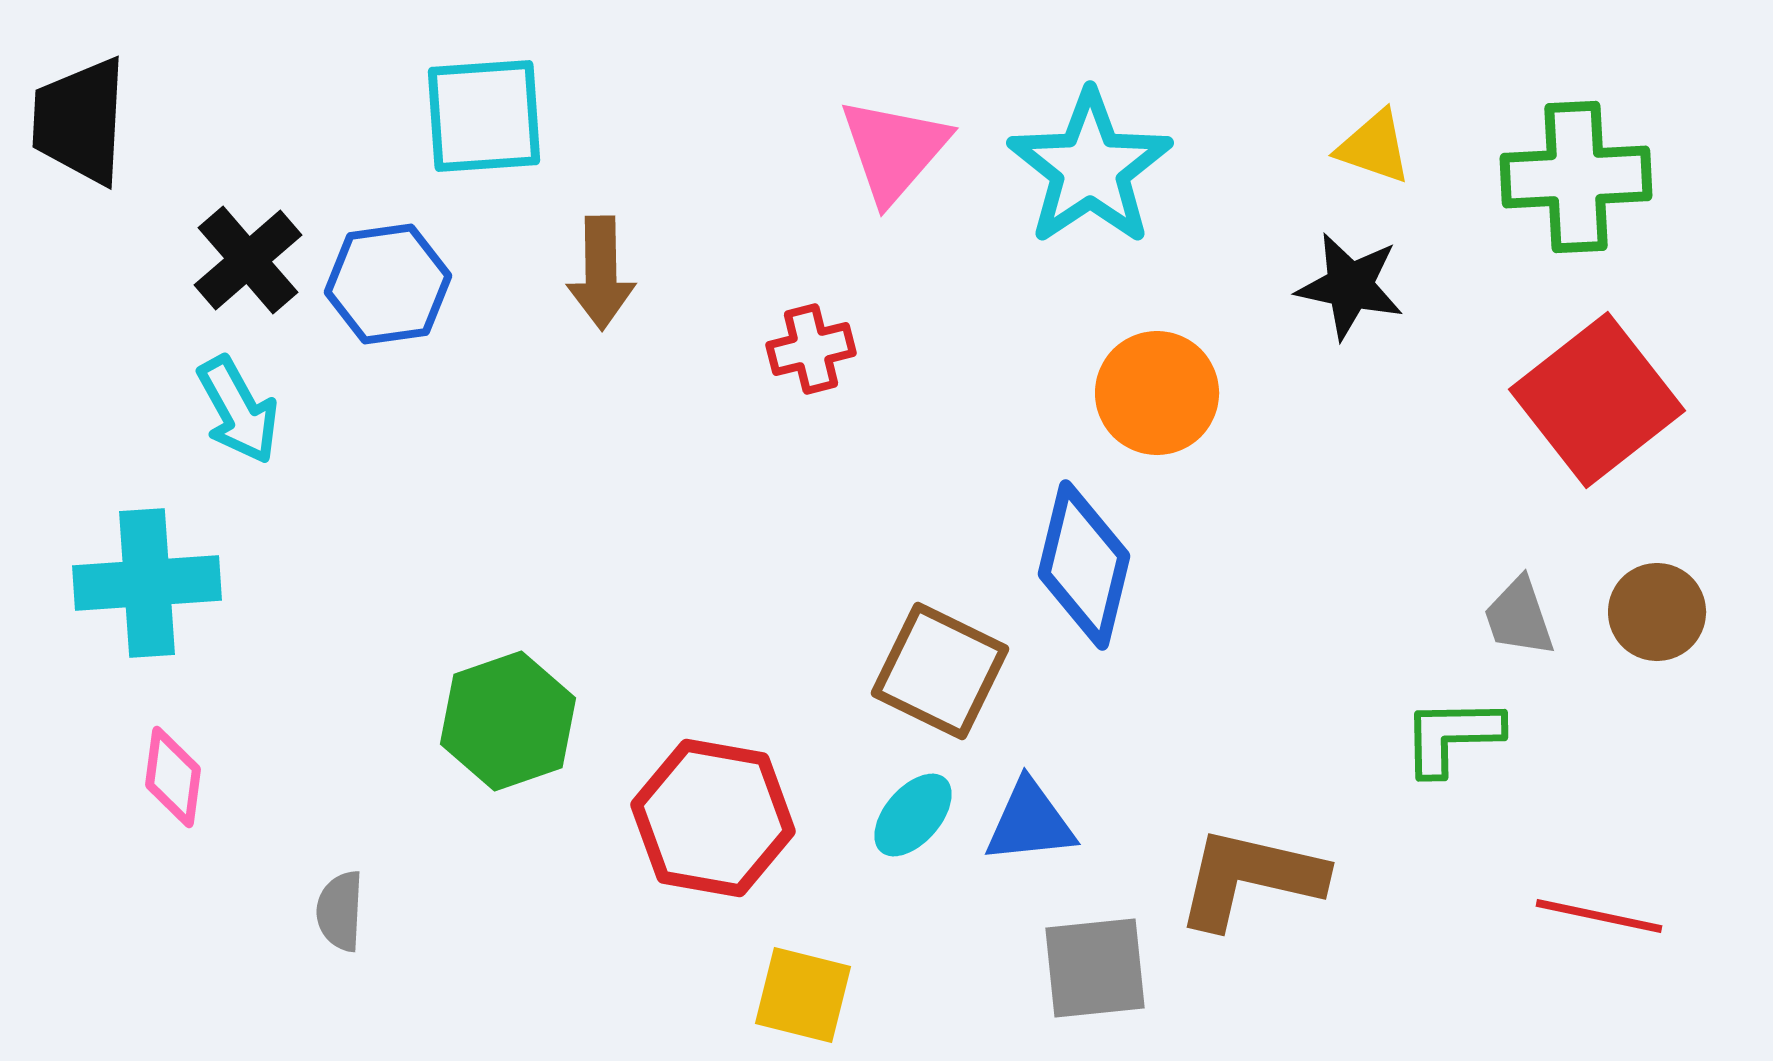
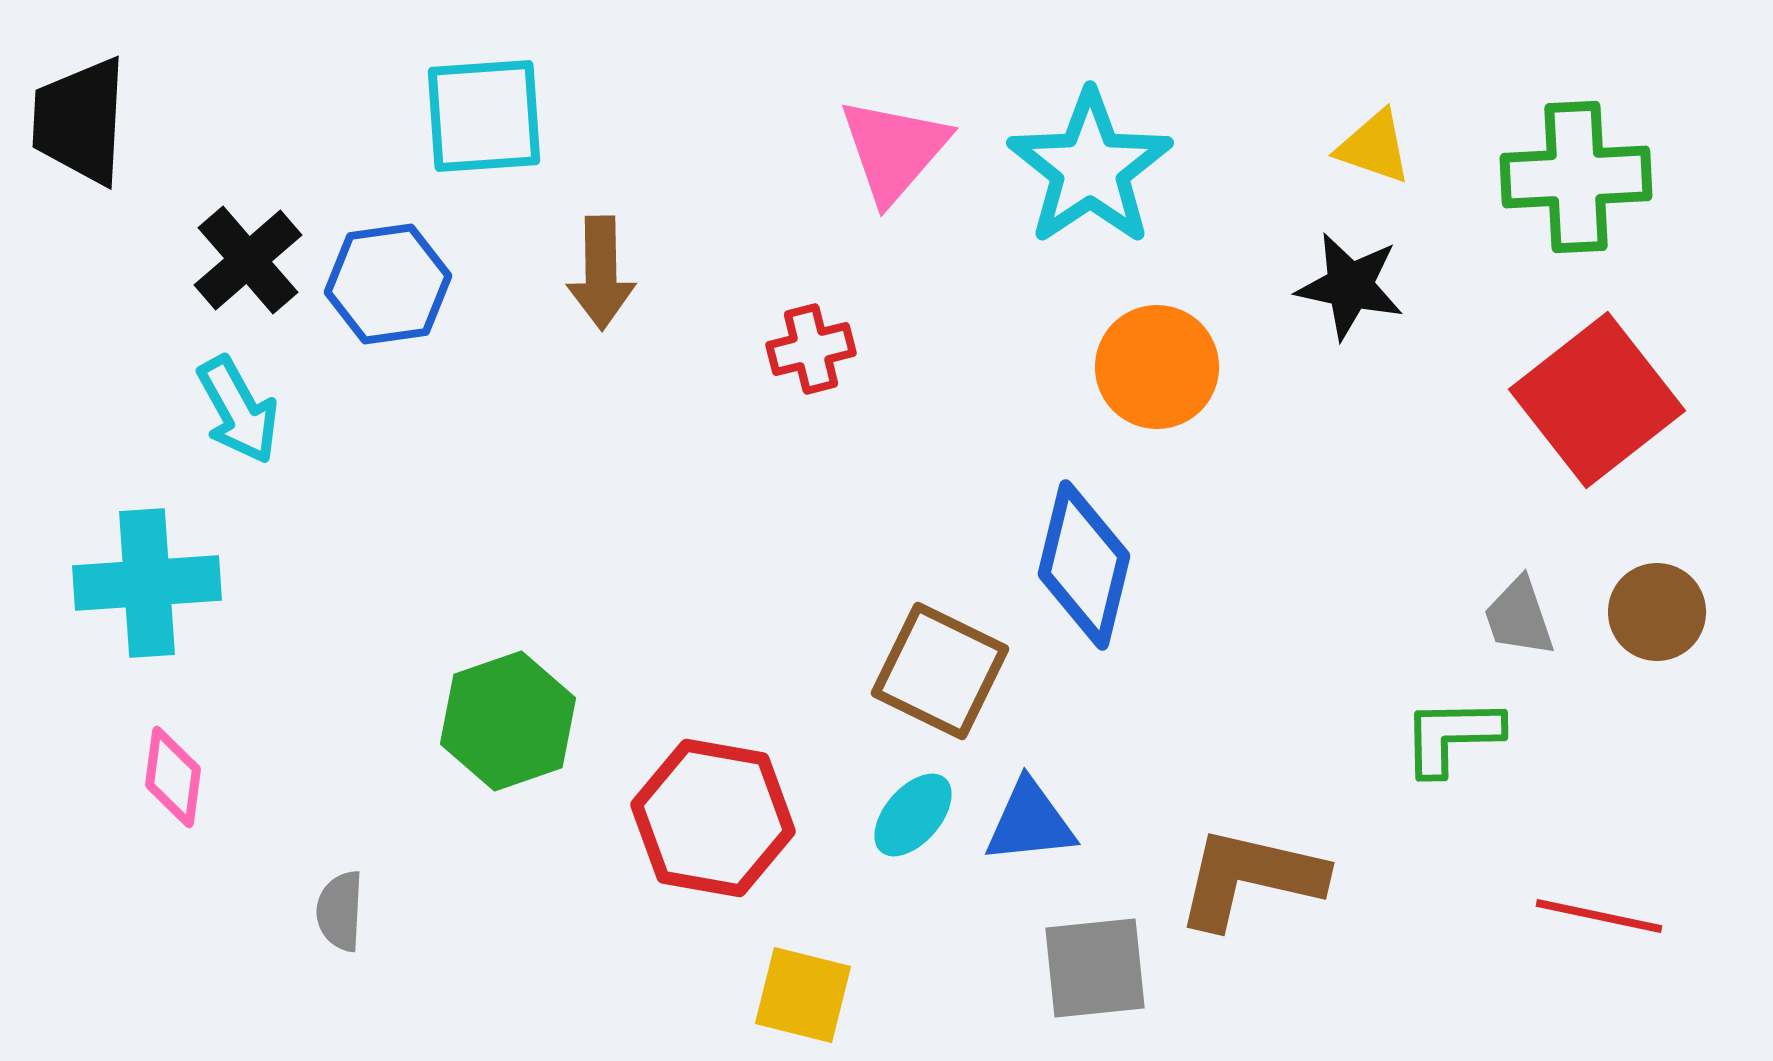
orange circle: moved 26 px up
